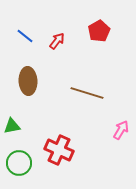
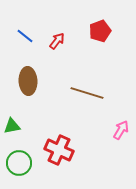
red pentagon: moved 1 px right; rotated 10 degrees clockwise
